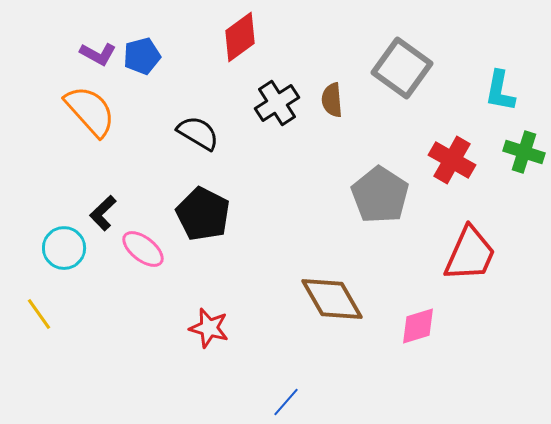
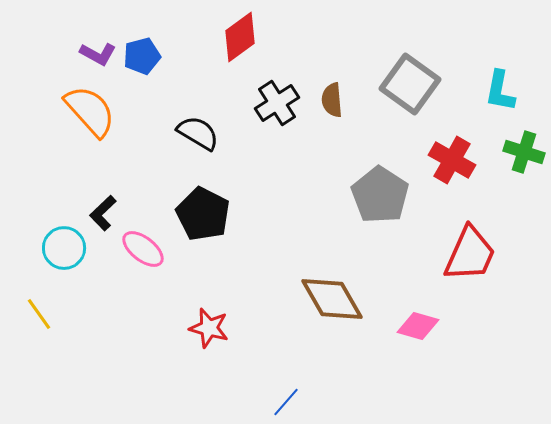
gray square: moved 8 px right, 16 px down
pink diamond: rotated 33 degrees clockwise
